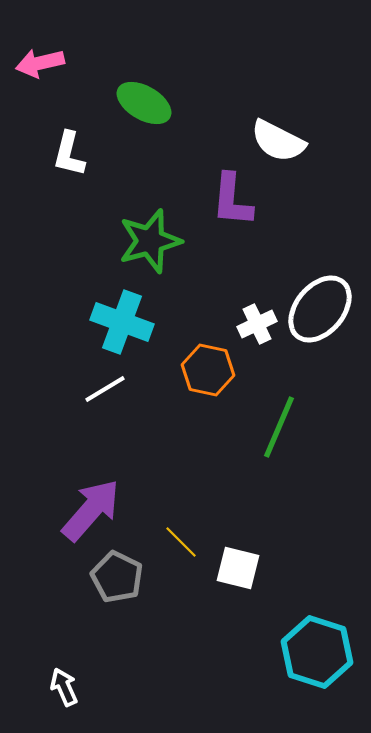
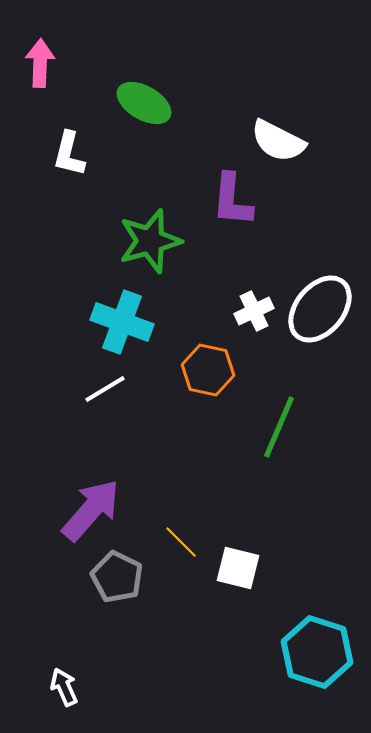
pink arrow: rotated 105 degrees clockwise
white cross: moved 3 px left, 13 px up
